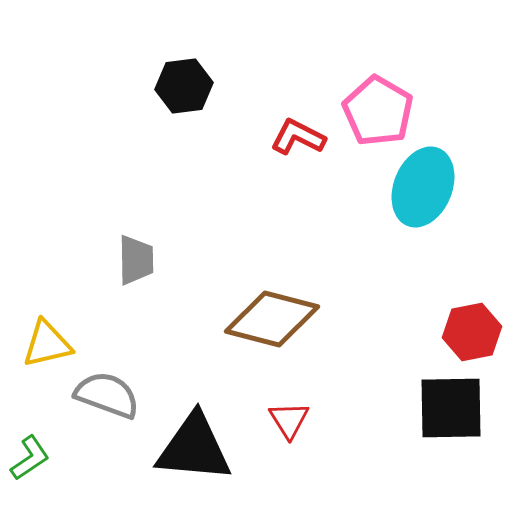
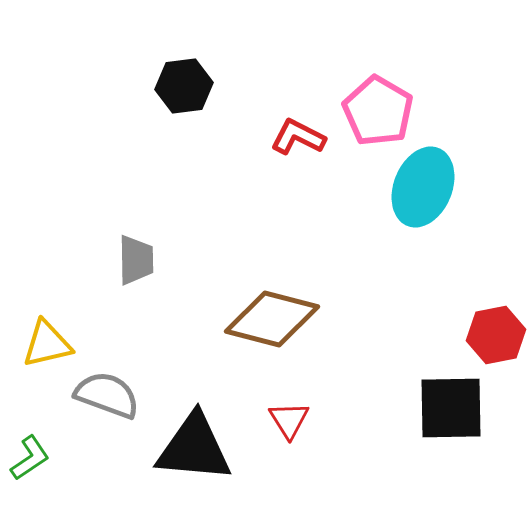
red hexagon: moved 24 px right, 3 px down
